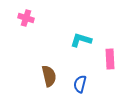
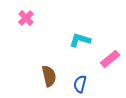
pink cross: rotated 28 degrees clockwise
cyan L-shape: moved 1 px left
pink rectangle: rotated 54 degrees clockwise
